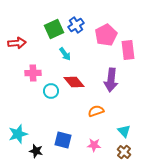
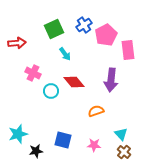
blue cross: moved 8 px right
pink cross: rotated 28 degrees clockwise
cyan triangle: moved 3 px left, 3 px down
black star: rotated 24 degrees counterclockwise
